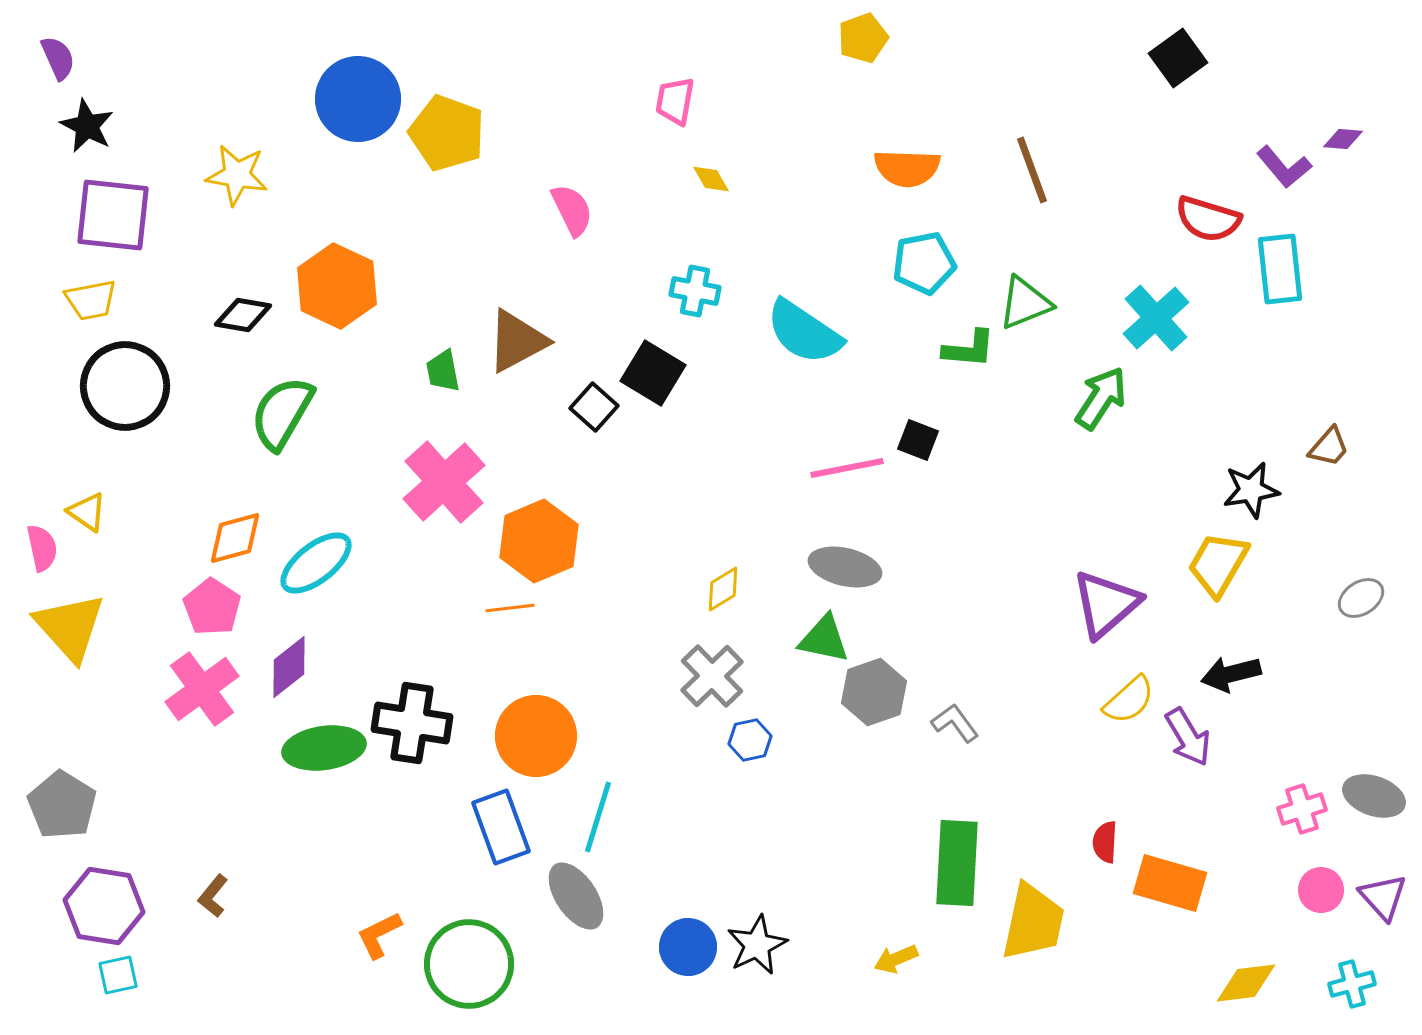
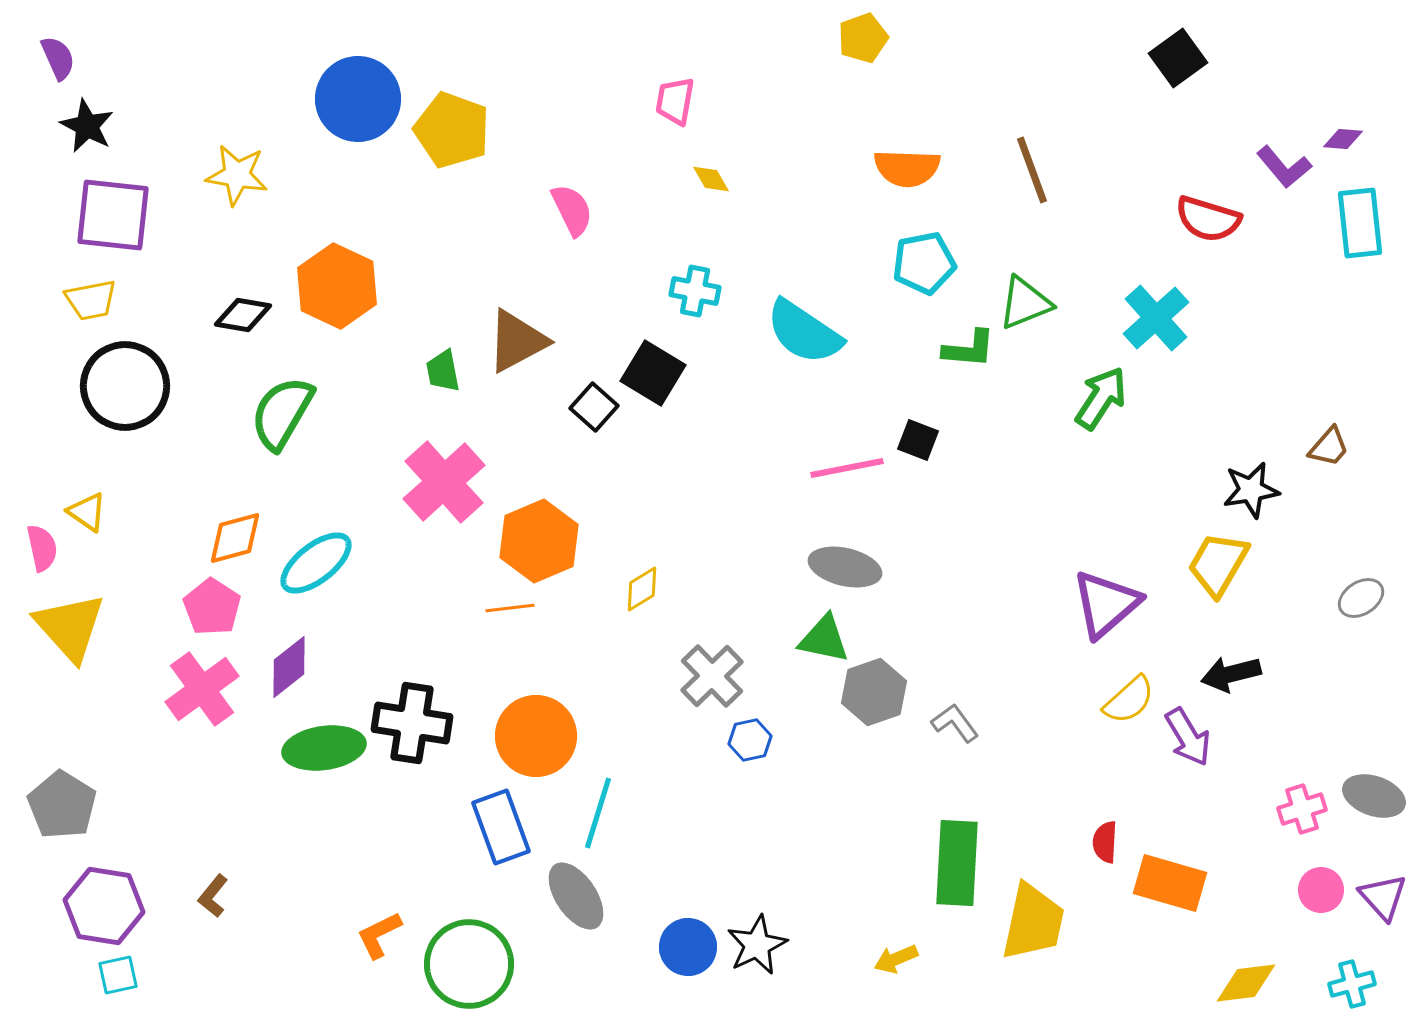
yellow pentagon at (447, 133): moved 5 px right, 3 px up
cyan rectangle at (1280, 269): moved 80 px right, 46 px up
yellow diamond at (723, 589): moved 81 px left
cyan line at (598, 817): moved 4 px up
